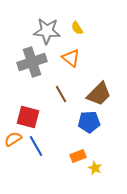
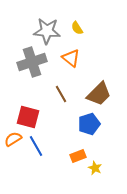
blue pentagon: moved 2 px down; rotated 15 degrees counterclockwise
